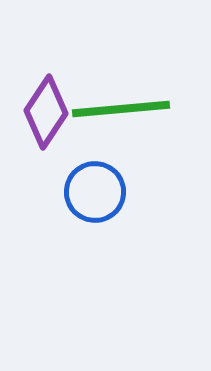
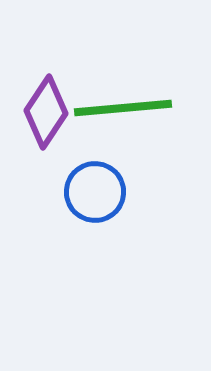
green line: moved 2 px right, 1 px up
